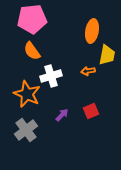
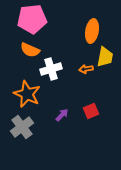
orange semicircle: moved 2 px left, 1 px up; rotated 30 degrees counterclockwise
yellow trapezoid: moved 2 px left, 2 px down
orange arrow: moved 2 px left, 2 px up
white cross: moved 7 px up
gray cross: moved 4 px left, 3 px up
